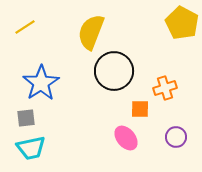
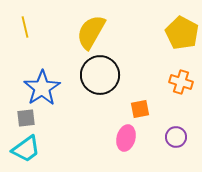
yellow pentagon: moved 10 px down
yellow line: rotated 70 degrees counterclockwise
yellow semicircle: rotated 9 degrees clockwise
black circle: moved 14 px left, 4 px down
blue star: moved 1 px right, 5 px down
orange cross: moved 16 px right, 6 px up; rotated 35 degrees clockwise
orange square: rotated 12 degrees counterclockwise
pink ellipse: rotated 55 degrees clockwise
cyan trapezoid: moved 5 px left, 1 px down; rotated 24 degrees counterclockwise
